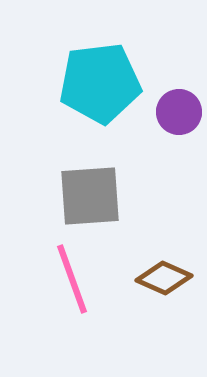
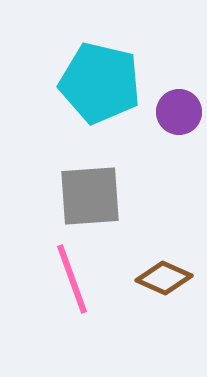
cyan pentagon: rotated 20 degrees clockwise
